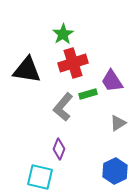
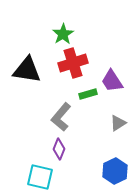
gray L-shape: moved 2 px left, 10 px down
